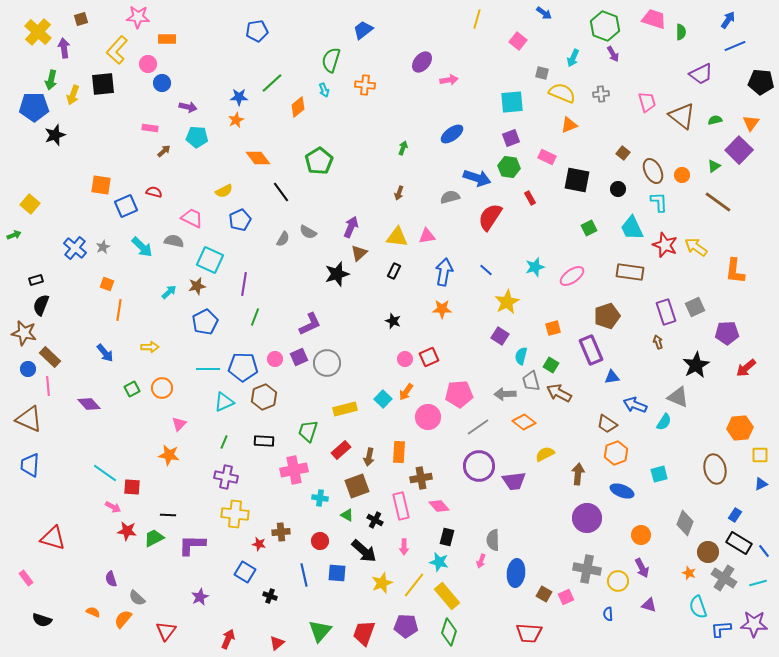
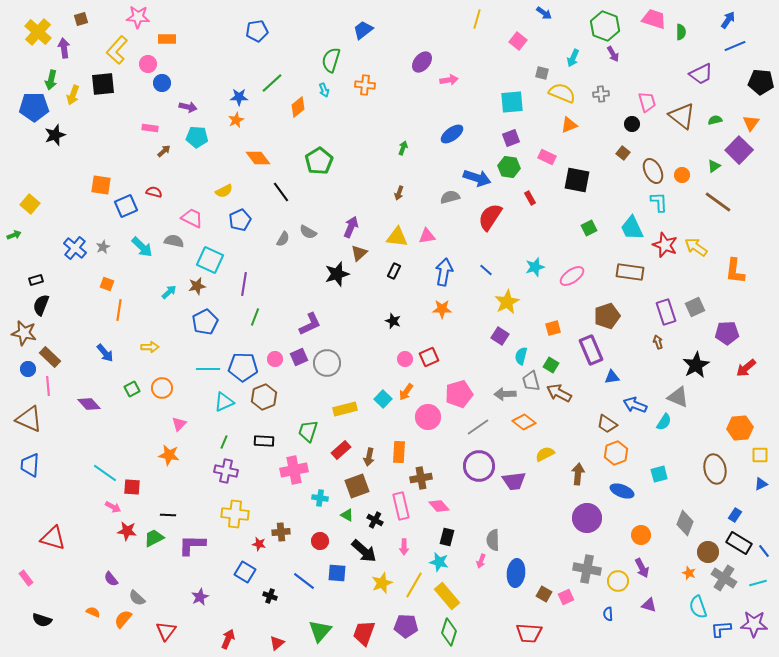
black circle at (618, 189): moved 14 px right, 65 px up
pink pentagon at (459, 394): rotated 12 degrees counterclockwise
purple cross at (226, 477): moved 6 px up
blue line at (304, 575): moved 6 px down; rotated 40 degrees counterclockwise
purple semicircle at (111, 579): rotated 21 degrees counterclockwise
yellow line at (414, 585): rotated 8 degrees counterclockwise
